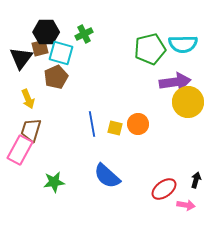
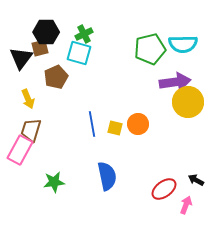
cyan square: moved 18 px right
blue semicircle: rotated 144 degrees counterclockwise
black arrow: rotated 77 degrees counterclockwise
pink arrow: rotated 78 degrees counterclockwise
